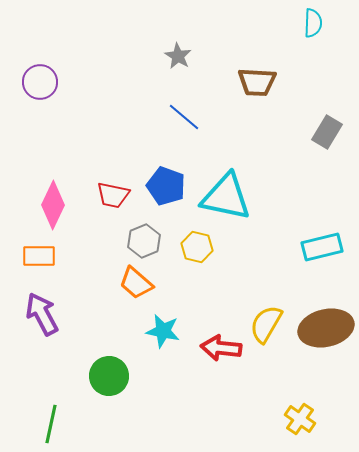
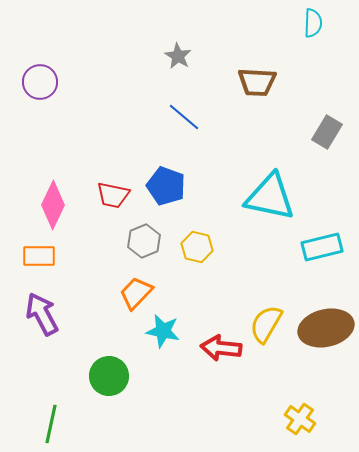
cyan triangle: moved 44 px right
orange trapezoid: moved 10 px down; rotated 93 degrees clockwise
